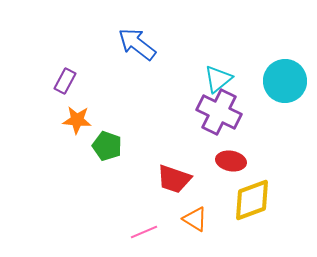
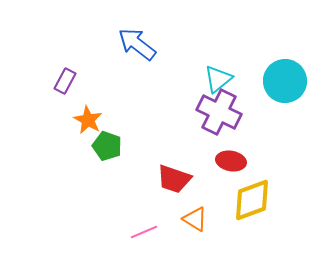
orange star: moved 11 px right; rotated 24 degrees clockwise
